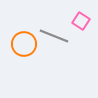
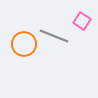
pink square: moved 1 px right
